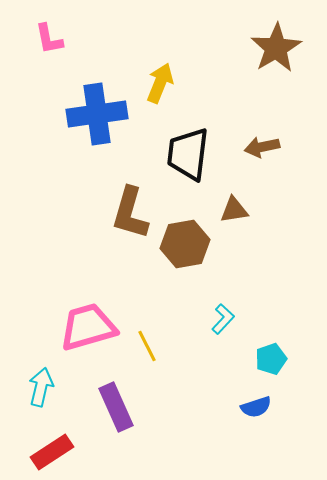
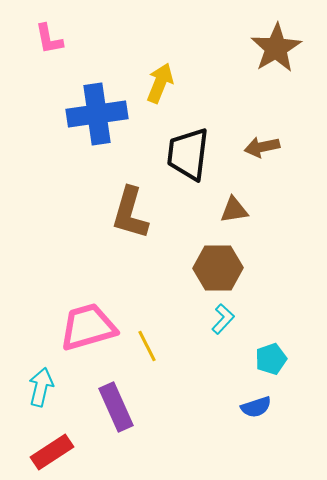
brown hexagon: moved 33 px right, 24 px down; rotated 9 degrees clockwise
